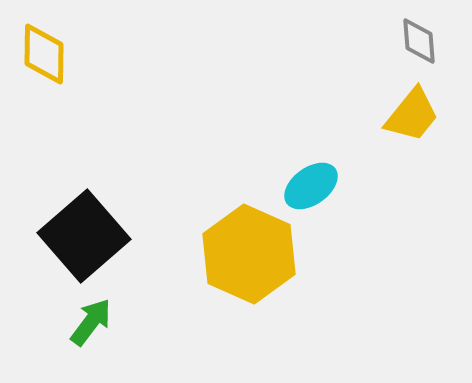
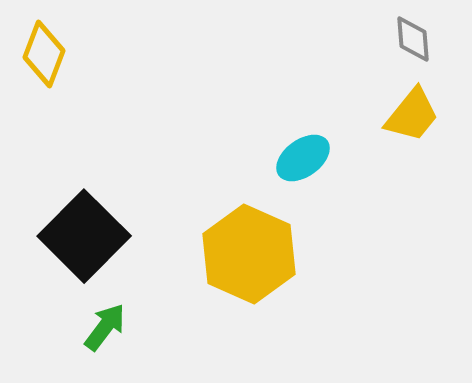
gray diamond: moved 6 px left, 2 px up
yellow diamond: rotated 20 degrees clockwise
cyan ellipse: moved 8 px left, 28 px up
black square: rotated 4 degrees counterclockwise
green arrow: moved 14 px right, 5 px down
